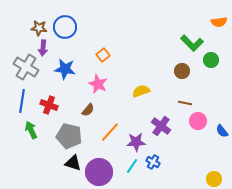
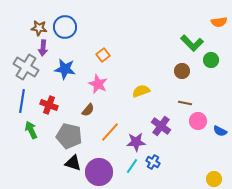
blue semicircle: moved 2 px left; rotated 24 degrees counterclockwise
